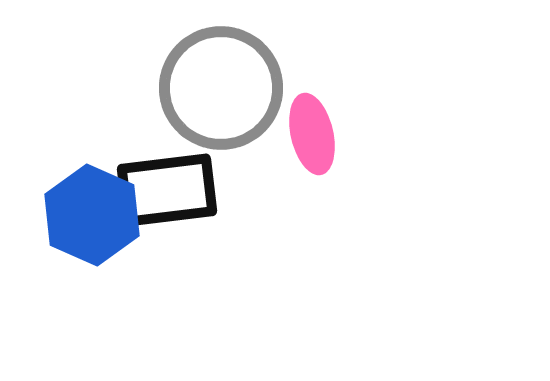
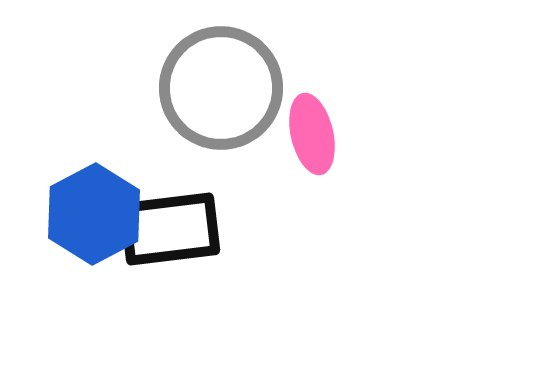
black rectangle: moved 3 px right, 39 px down
blue hexagon: moved 2 px right, 1 px up; rotated 8 degrees clockwise
